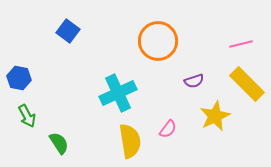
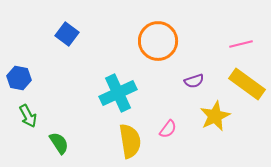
blue square: moved 1 px left, 3 px down
yellow rectangle: rotated 9 degrees counterclockwise
green arrow: moved 1 px right
